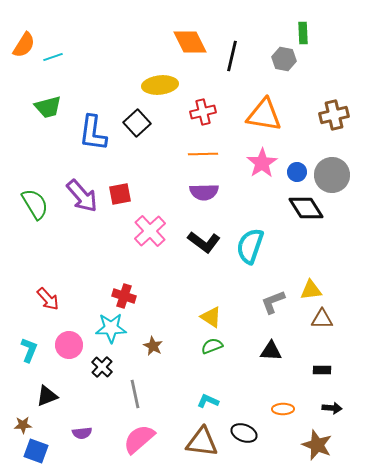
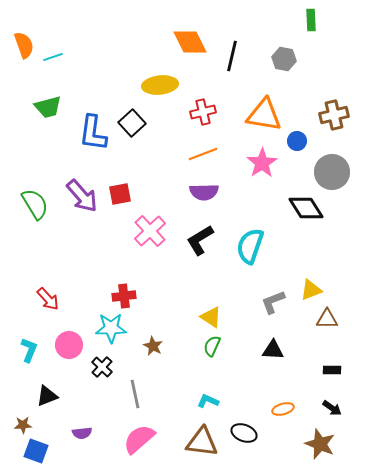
green rectangle at (303, 33): moved 8 px right, 13 px up
orange semicircle at (24, 45): rotated 52 degrees counterclockwise
black square at (137, 123): moved 5 px left
orange line at (203, 154): rotated 20 degrees counterclockwise
blue circle at (297, 172): moved 31 px up
gray circle at (332, 175): moved 3 px up
black L-shape at (204, 242): moved 4 px left, 2 px up; rotated 112 degrees clockwise
yellow triangle at (311, 290): rotated 15 degrees counterclockwise
red cross at (124, 296): rotated 25 degrees counterclockwise
brown triangle at (322, 319): moved 5 px right
green semicircle at (212, 346): rotated 45 degrees counterclockwise
black triangle at (271, 351): moved 2 px right, 1 px up
black rectangle at (322, 370): moved 10 px right
black arrow at (332, 408): rotated 30 degrees clockwise
orange ellipse at (283, 409): rotated 15 degrees counterclockwise
brown star at (317, 445): moved 3 px right, 1 px up
